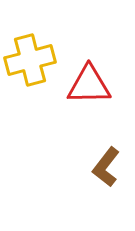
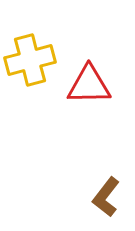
brown L-shape: moved 30 px down
